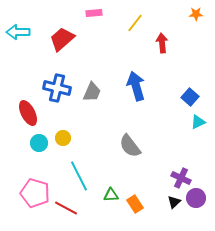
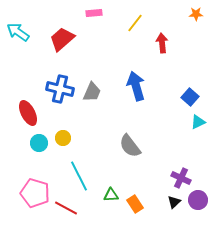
cyan arrow: rotated 35 degrees clockwise
blue cross: moved 3 px right, 1 px down
purple circle: moved 2 px right, 2 px down
